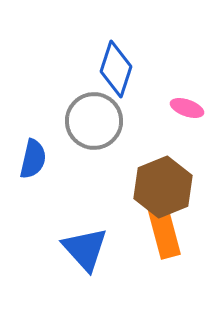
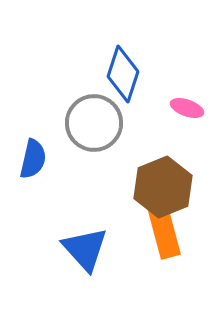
blue diamond: moved 7 px right, 5 px down
gray circle: moved 2 px down
